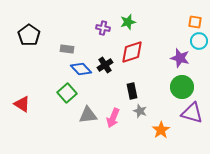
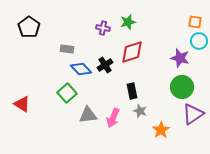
black pentagon: moved 8 px up
purple triangle: moved 1 px right, 1 px down; rotated 50 degrees counterclockwise
